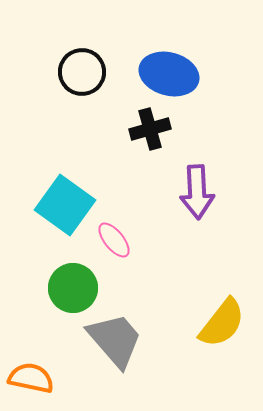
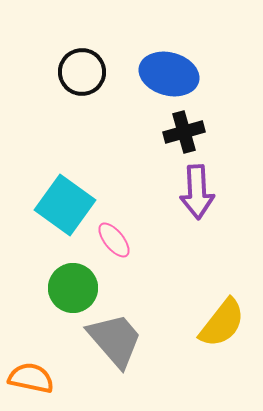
black cross: moved 34 px right, 3 px down
